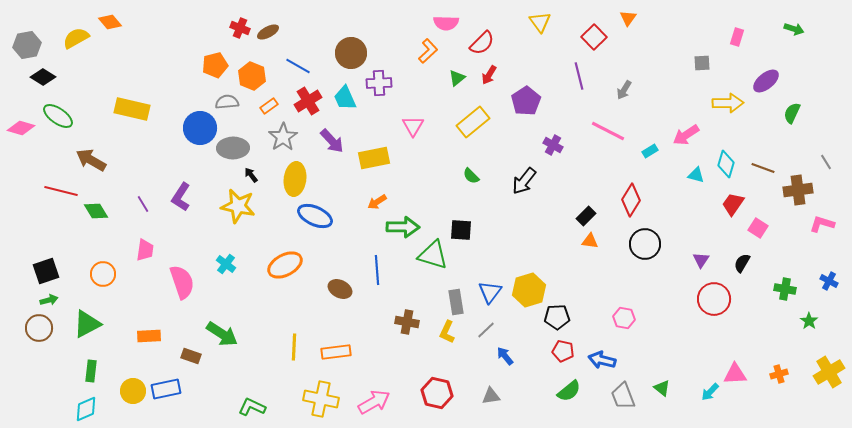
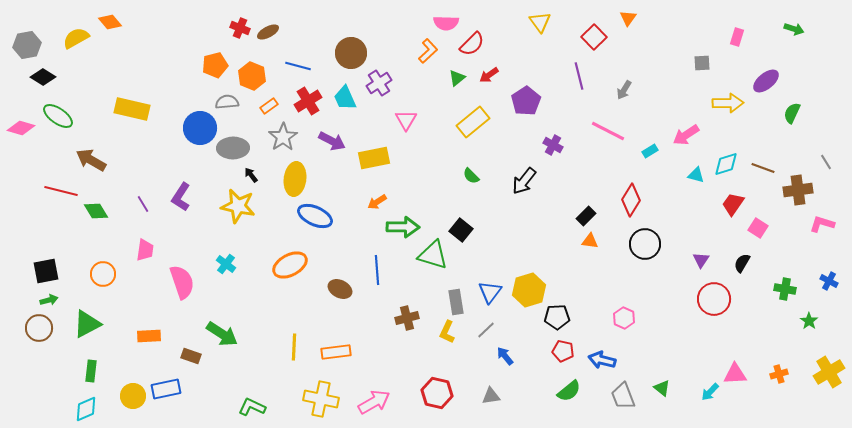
red semicircle at (482, 43): moved 10 px left, 1 px down
blue line at (298, 66): rotated 15 degrees counterclockwise
red arrow at (489, 75): rotated 24 degrees clockwise
purple cross at (379, 83): rotated 30 degrees counterclockwise
pink triangle at (413, 126): moved 7 px left, 6 px up
purple arrow at (332, 141): rotated 20 degrees counterclockwise
cyan diamond at (726, 164): rotated 56 degrees clockwise
black square at (461, 230): rotated 35 degrees clockwise
orange ellipse at (285, 265): moved 5 px right
black square at (46, 271): rotated 8 degrees clockwise
pink hexagon at (624, 318): rotated 15 degrees clockwise
brown cross at (407, 322): moved 4 px up; rotated 25 degrees counterclockwise
yellow circle at (133, 391): moved 5 px down
